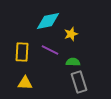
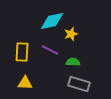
cyan diamond: moved 4 px right
gray rectangle: moved 2 px down; rotated 55 degrees counterclockwise
